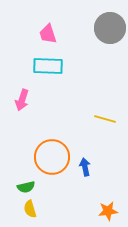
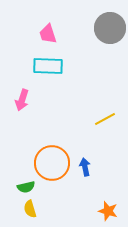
yellow line: rotated 45 degrees counterclockwise
orange circle: moved 6 px down
orange star: rotated 24 degrees clockwise
